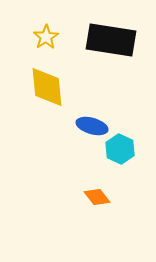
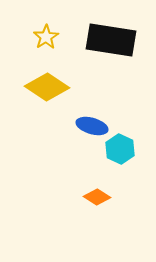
yellow diamond: rotated 51 degrees counterclockwise
orange diamond: rotated 20 degrees counterclockwise
